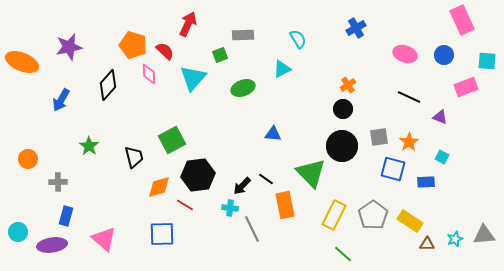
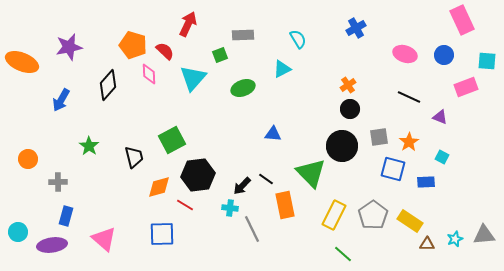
black circle at (343, 109): moved 7 px right
